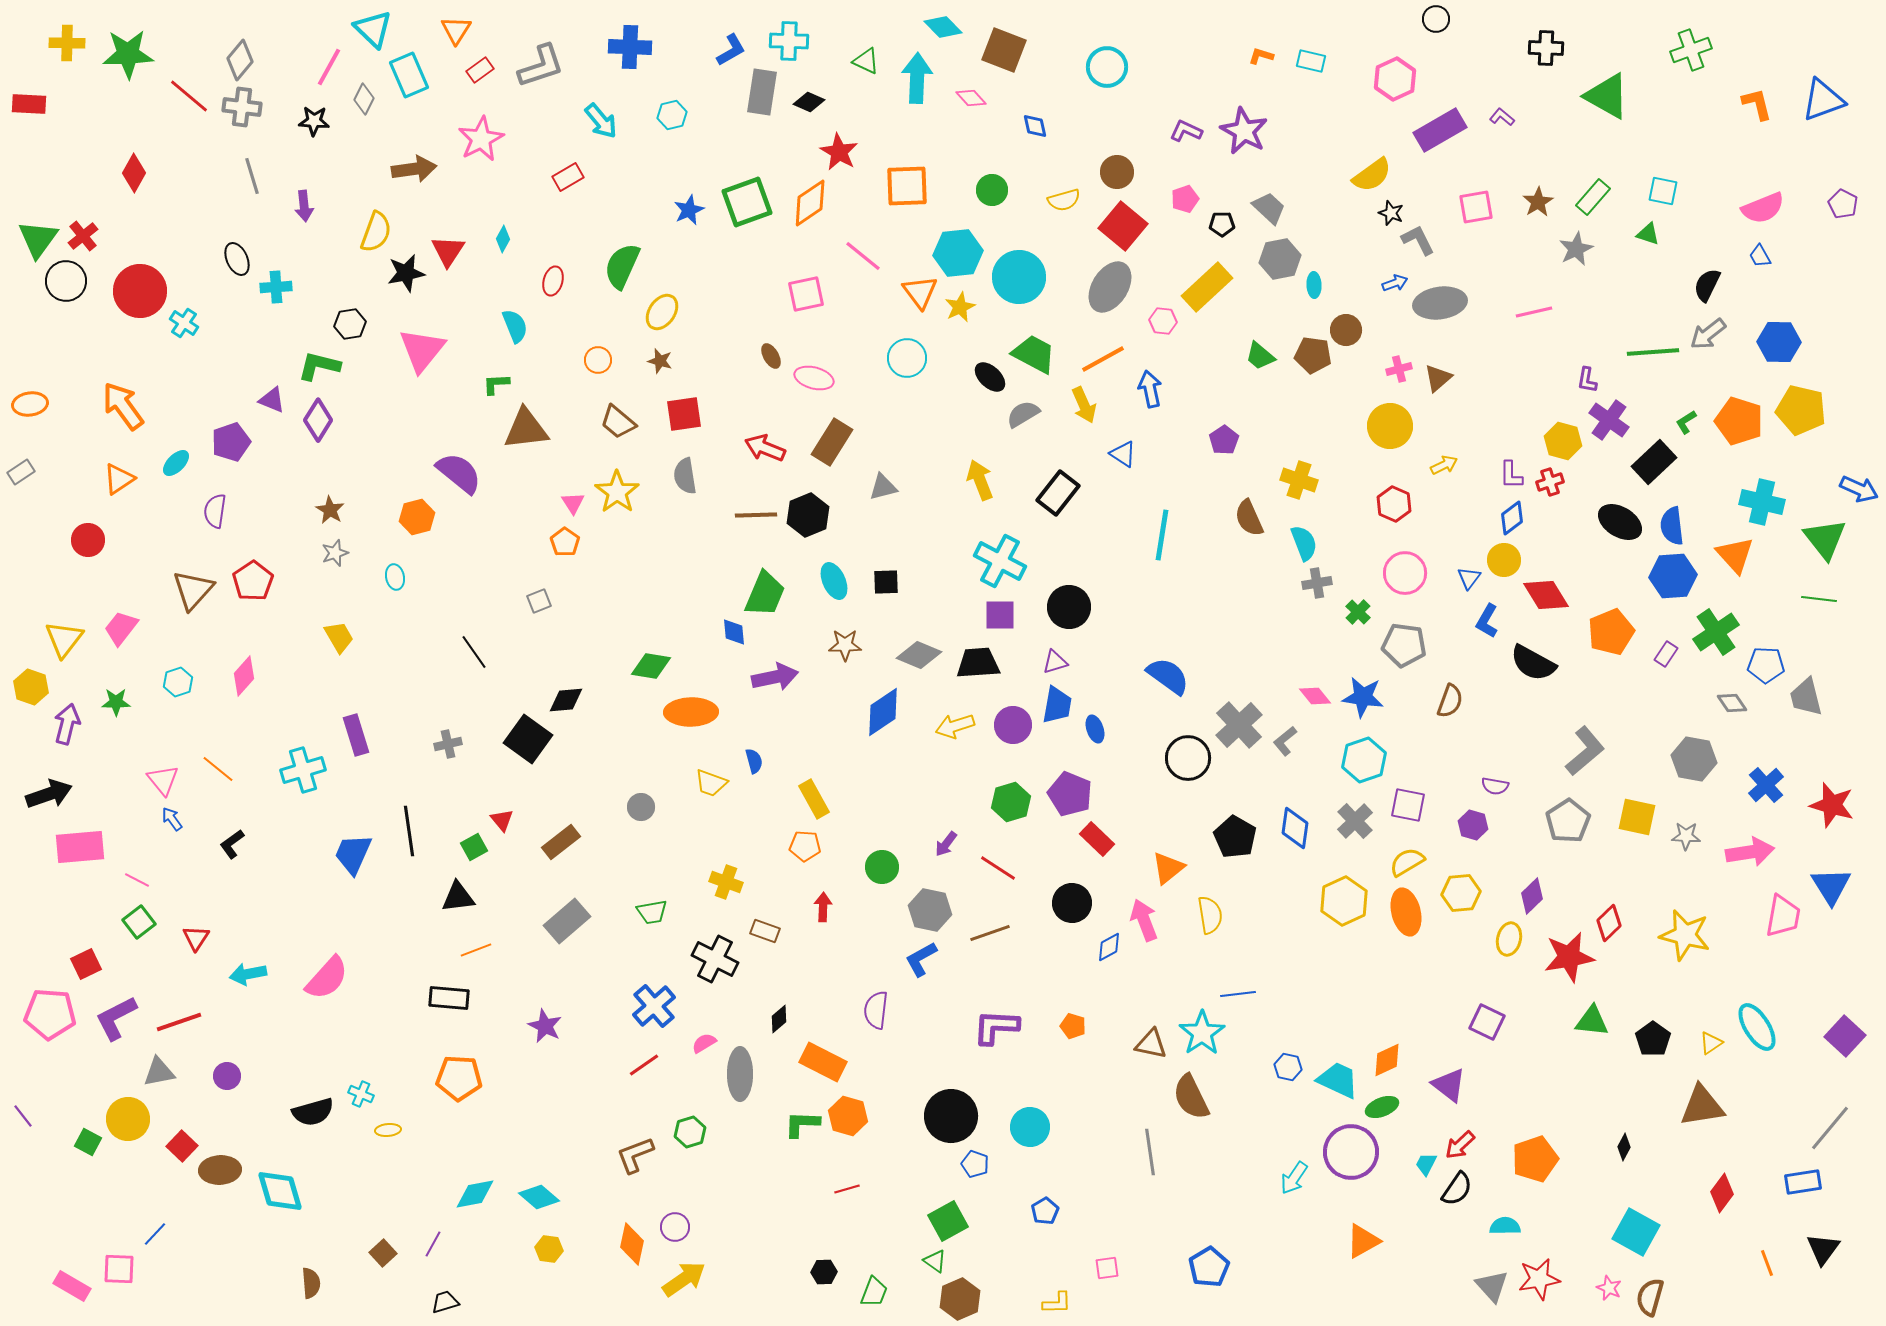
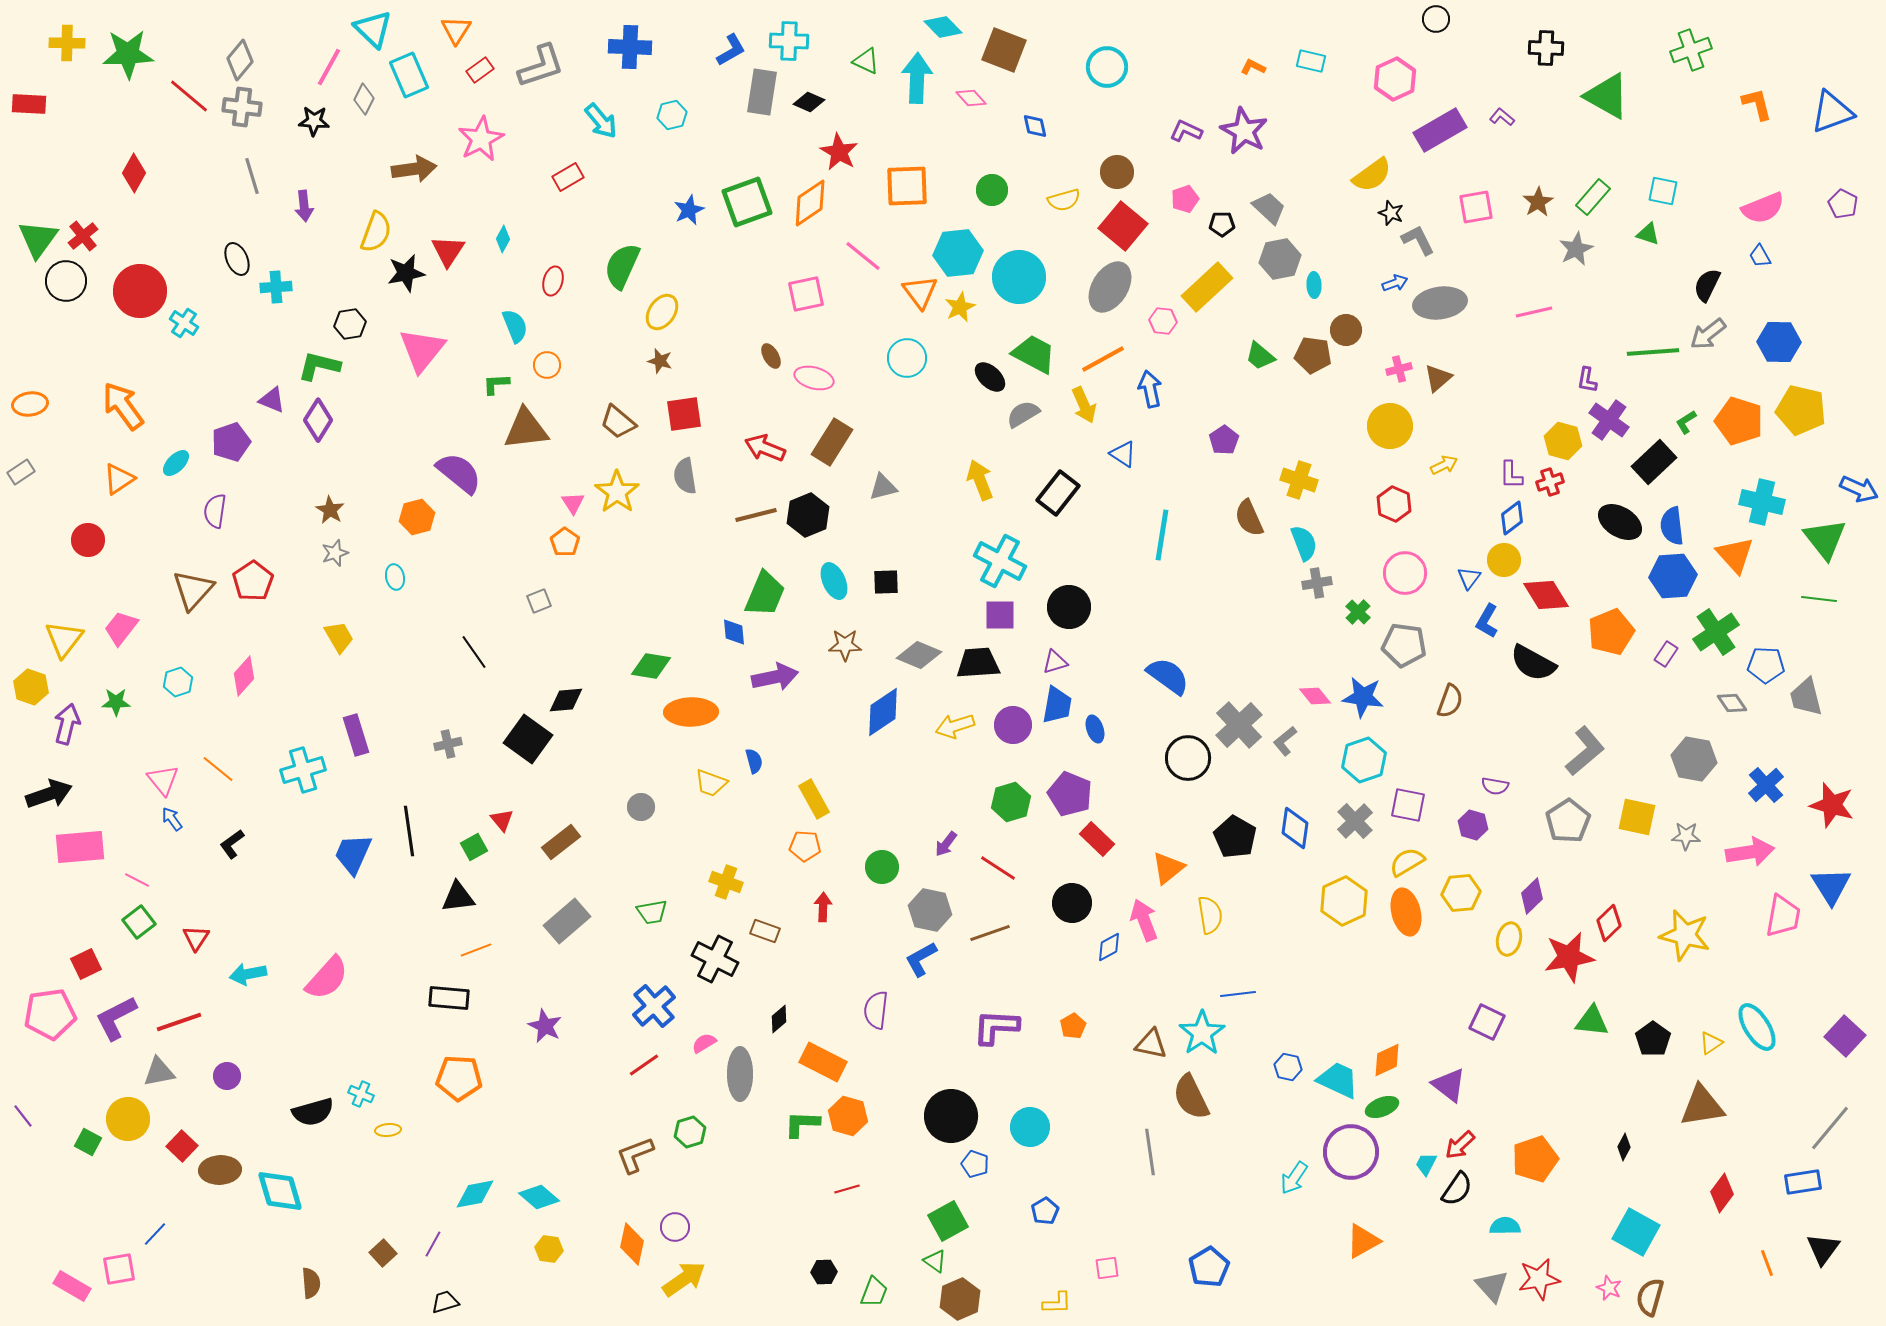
orange L-shape at (1261, 56): moved 8 px left, 11 px down; rotated 10 degrees clockwise
blue triangle at (1823, 100): moved 9 px right, 12 px down
orange circle at (598, 360): moved 51 px left, 5 px down
brown line at (756, 515): rotated 12 degrees counterclockwise
pink pentagon at (50, 1014): rotated 12 degrees counterclockwise
orange pentagon at (1073, 1026): rotated 25 degrees clockwise
pink square at (119, 1269): rotated 12 degrees counterclockwise
